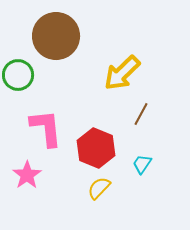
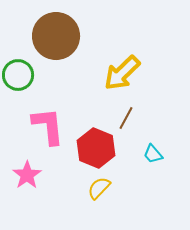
brown line: moved 15 px left, 4 px down
pink L-shape: moved 2 px right, 2 px up
cyan trapezoid: moved 11 px right, 10 px up; rotated 75 degrees counterclockwise
